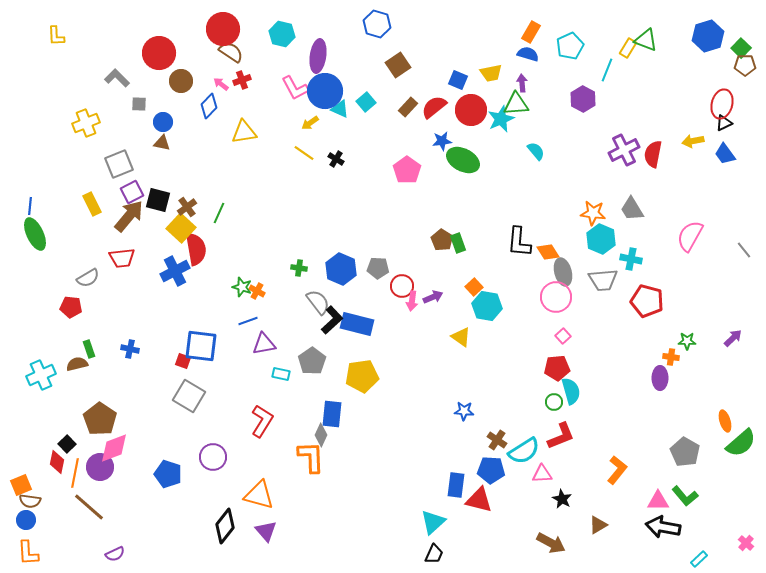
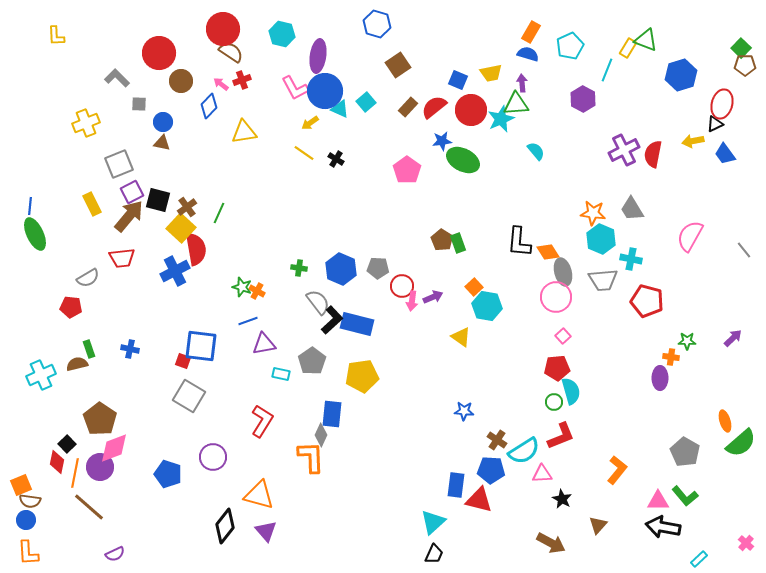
blue hexagon at (708, 36): moved 27 px left, 39 px down
black triangle at (724, 123): moved 9 px left, 1 px down
brown triangle at (598, 525): rotated 18 degrees counterclockwise
